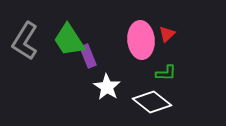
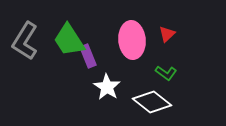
pink ellipse: moved 9 px left
green L-shape: rotated 35 degrees clockwise
